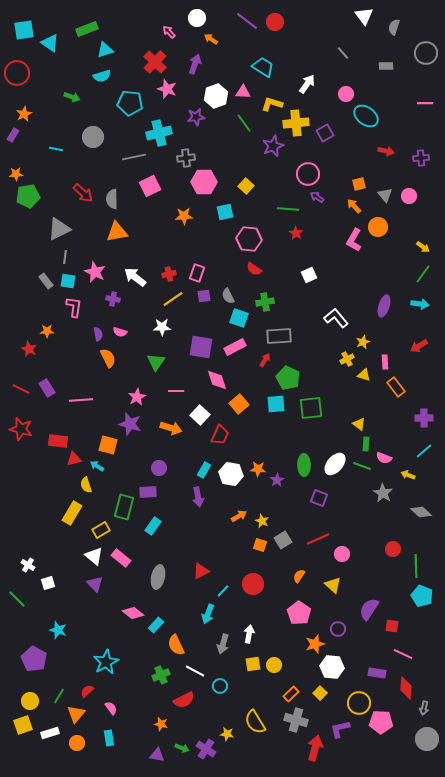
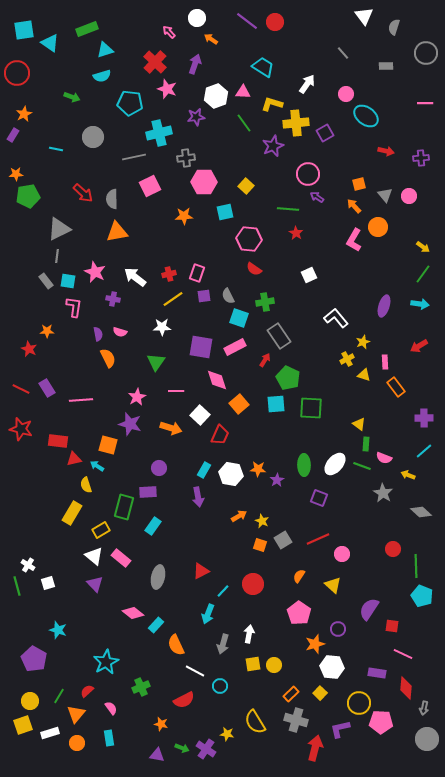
gray line at (65, 257): moved 8 px left, 1 px up
gray rectangle at (279, 336): rotated 60 degrees clockwise
green square at (311, 408): rotated 10 degrees clockwise
green line at (17, 599): moved 13 px up; rotated 30 degrees clockwise
green cross at (161, 675): moved 20 px left, 12 px down
